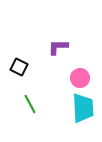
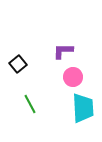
purple L-shape: moved 5 px right, 4 px down
black square: moved 1 px left, 3 px up; rotated 24 degrees clockwise
pink circle: moved 7 px left, 1 px up
